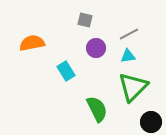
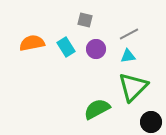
purple circle: moved 1 px down
cyan rectangle: moved 24 px up
green semicircle: rotated 92 degrees counterclockwise
